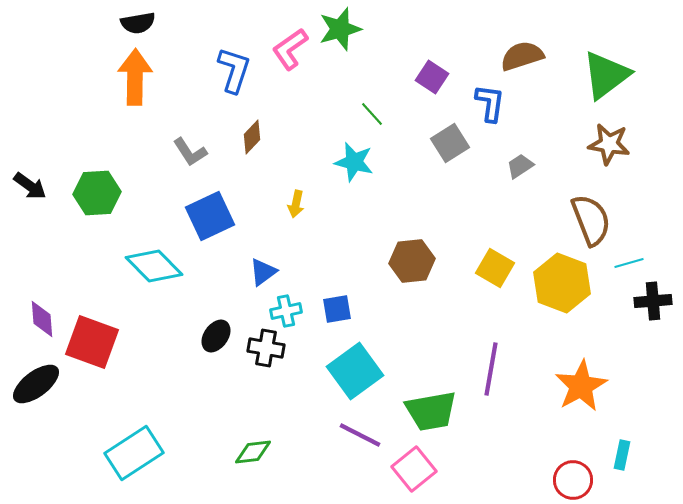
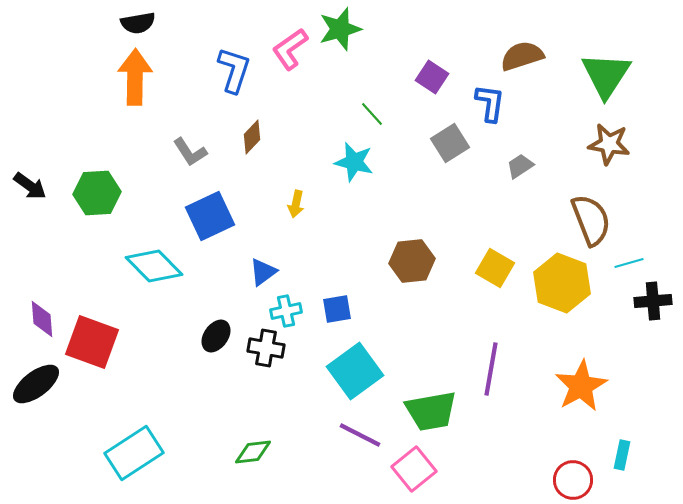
green triangle at (606, 75): rotated 20 degrees counterclockwise
